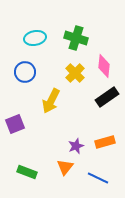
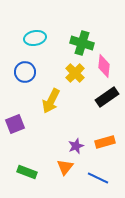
green cross: moved 6 px right, 5 px down
